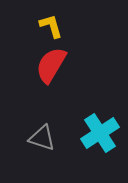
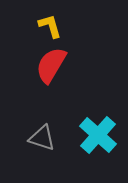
yellow L-shape: moved 1 px left
cyan cross: moved 2 px left, 2 px down; rotated 15 degrees counterclockwise
